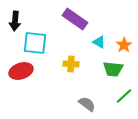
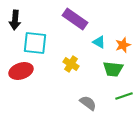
black arrow: moved 1 px up
orange star: moved 1 px left; rotated 14 degrees clockwise
yellow cross: rotated 28 degrees clockwise
green line: rotated 24 degrees clockwise
gray semicircle: moved 1 px right, 1 px up
